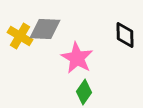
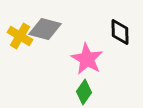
gray diamond: rotated 12 degrees clockwise
black diamond: moved 5 px left, 3 px up
pink star: moved 10 px right, 1 px down
